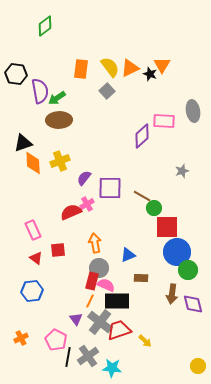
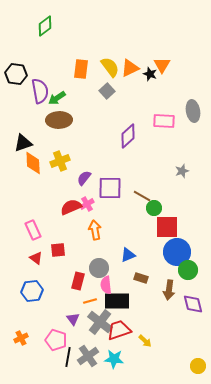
purple diamond at (142, 136): moved 14 px left
red semicircle at (71, 212): moved 5 px up
orange arrow at (95, 243): moved 13 px up
brown rectangle at (141, 278): rotated 16 degrees clockwise
red rectangle at (92, 281): moved 14 px left
pink semicircle at (106, 285): rotated 120 degrees counterclockwise
brown arrow at (172, 294): moved 3 px left, 4 px up
orange line at (90, 301): rotated 48 degrees clockwise
purple triangle at (76, 319): moved 3 px left
pink pentagon at (56, 340): rotated 10 degrees counterclockwise
cyan star at (112, 368): moved 2 px right, 9 px up
